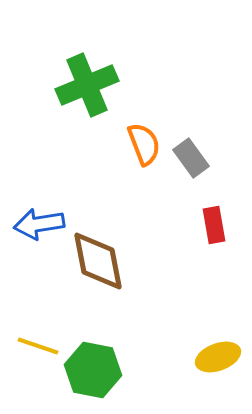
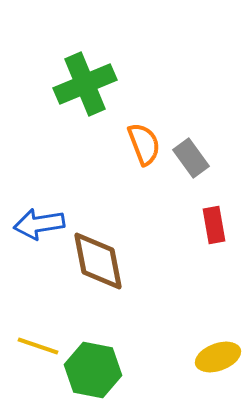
green cross: moved 2 px left, 1 px up
